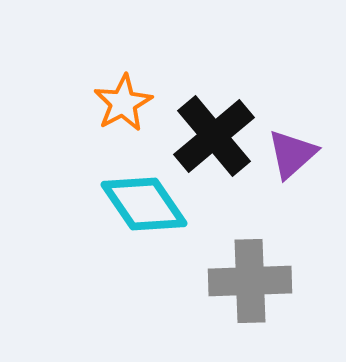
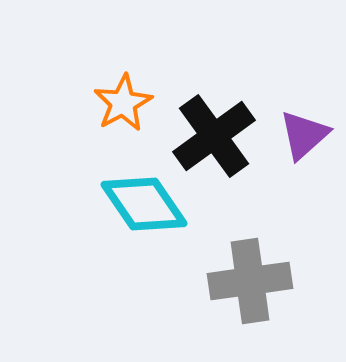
black cross: rotated 4 degrees clockwise
purple triangle: moved 12 px right, 19 px up
gray cross: rotated 6 degrees counterclockwise
